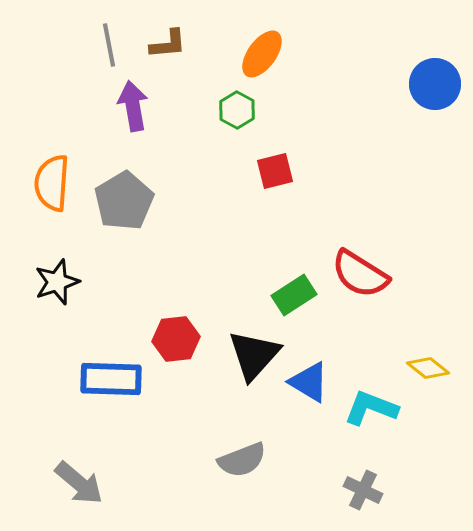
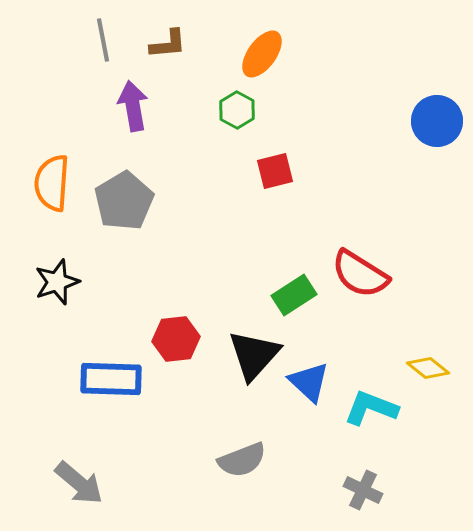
gray line: moved 6 px left, 5 px up
blue circle: moved 2 px right, 37 px down
blue triangle: rotated 12 degrees clockwise
